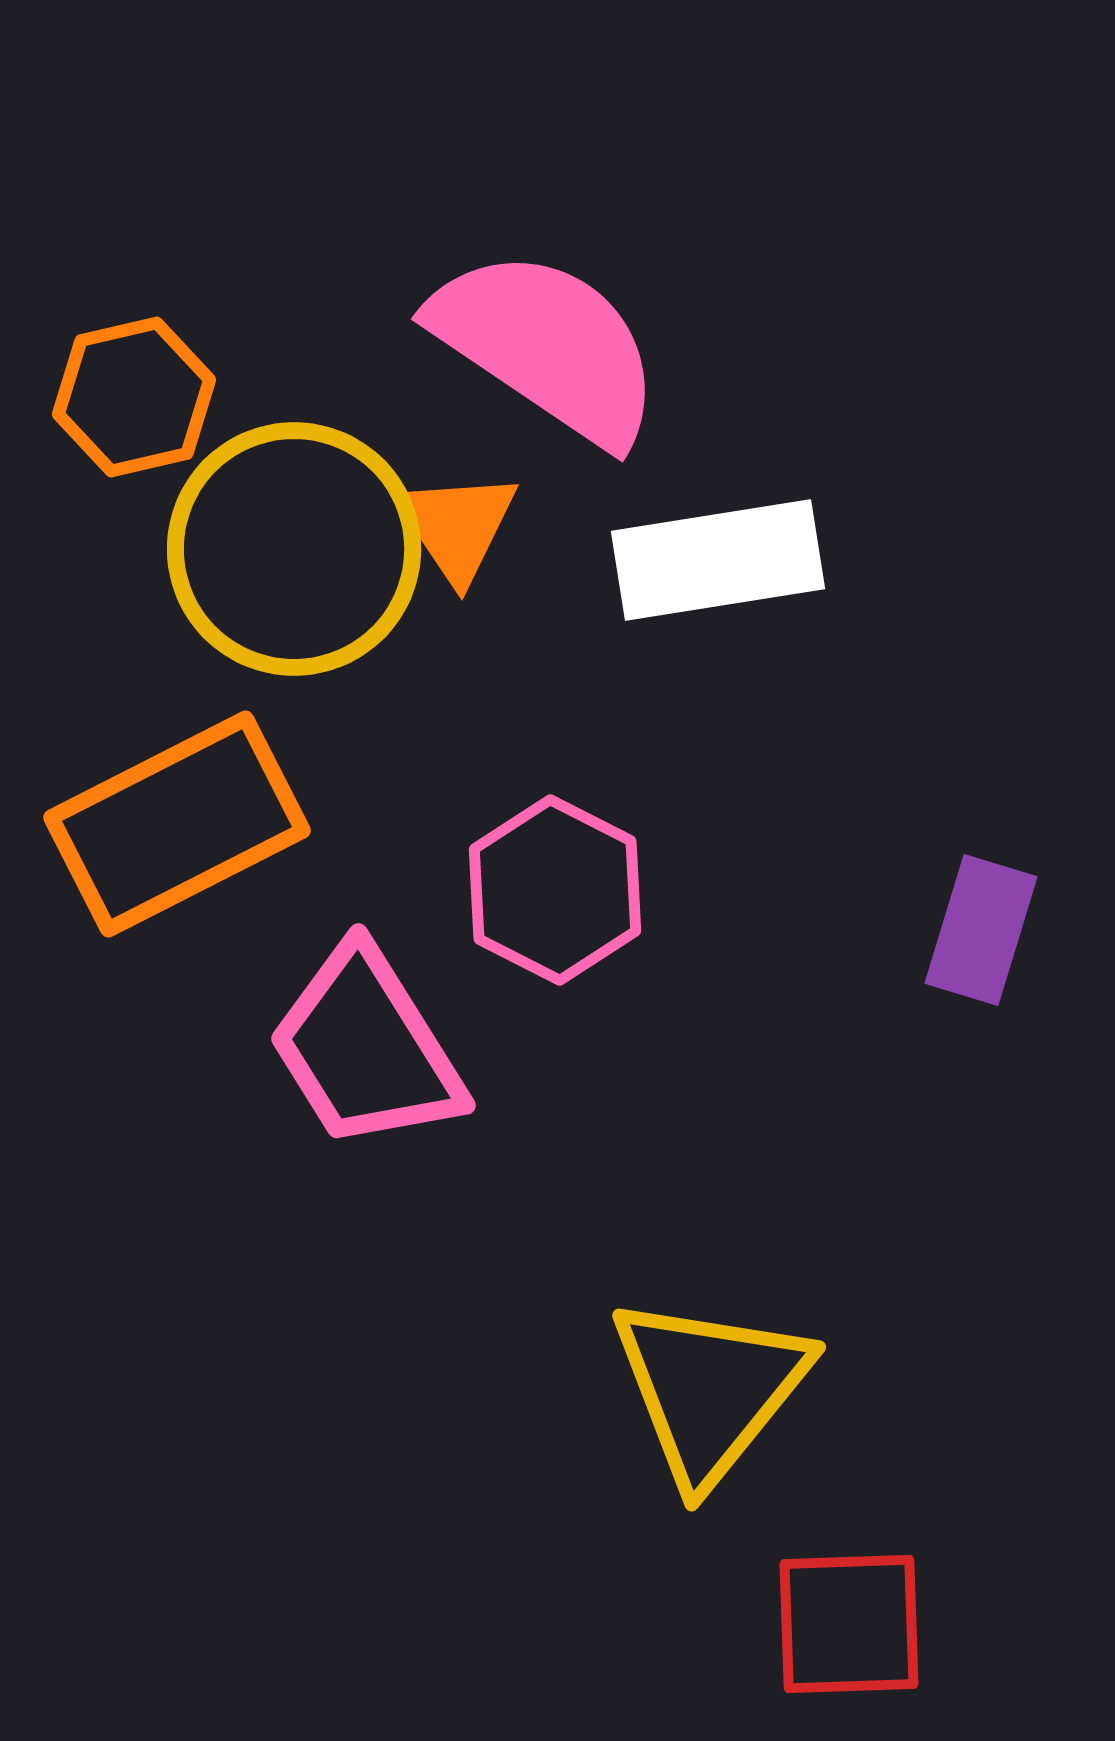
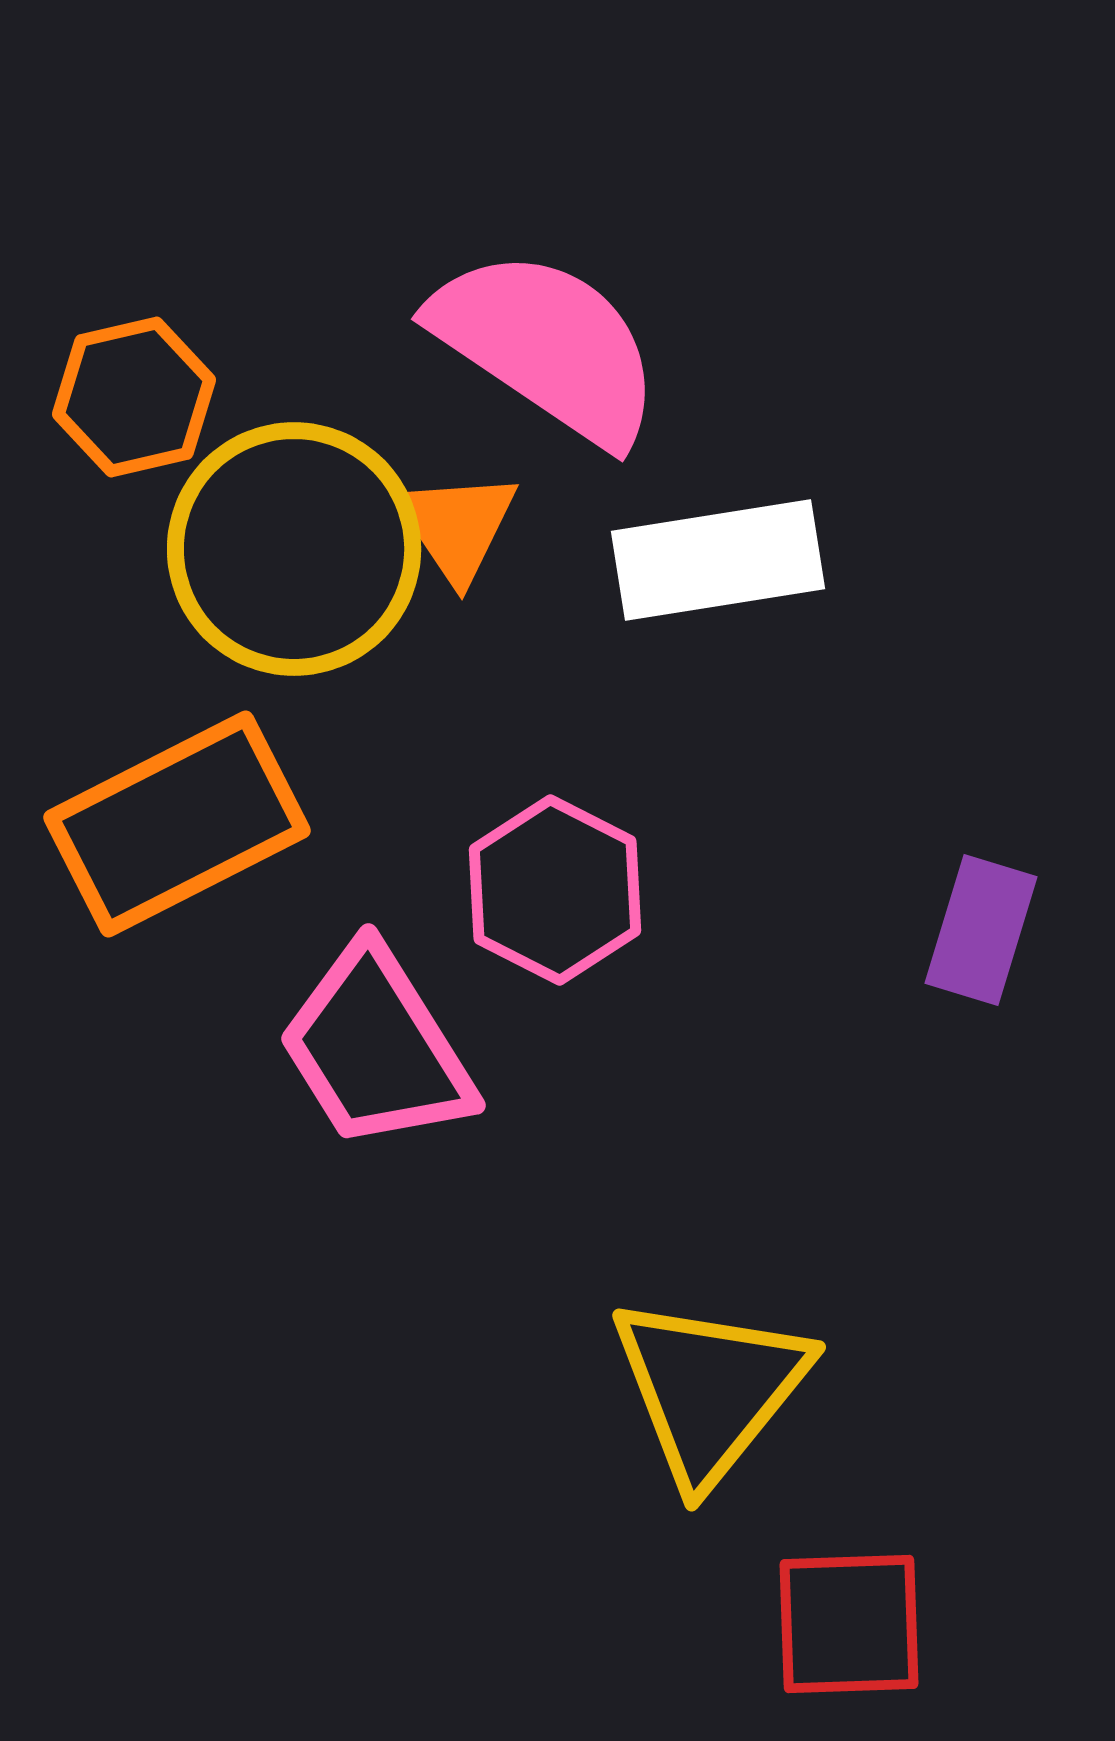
pink trapezoid: moved 10 px right
